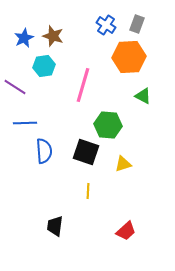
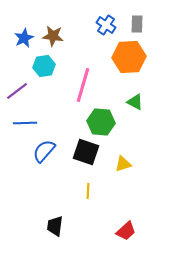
gray rectangle: rotated 18 degrees counterclockwise
brown star: rotated 10 degrees counterclockwise
purple line: moved 2 px right, 4 px down; rotated 70 degrees counterclockwise
green triangle: moved 8 px left, 6 px down
green hexagon: moved 7 px left, 3 px up
blue semicircle: rotated 135 degrees counterclockwise
